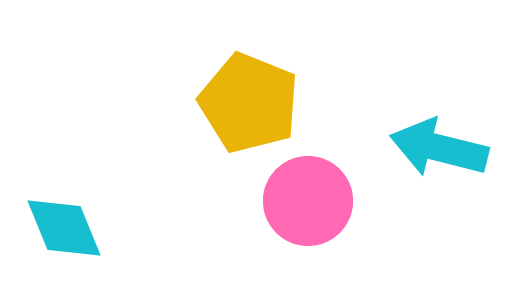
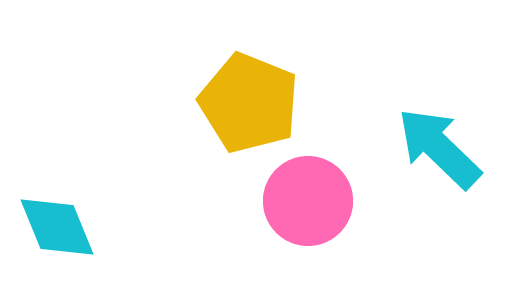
cyan arrow: rotated 30 degrees clockwise
cyan diamond: moved 7 px left, 1 px up
